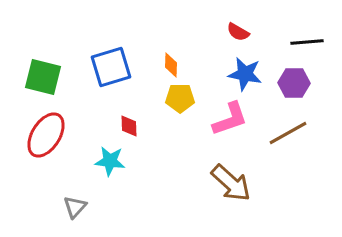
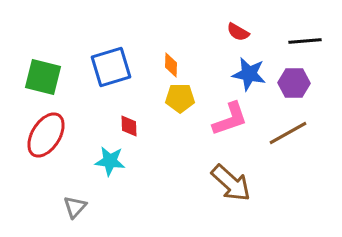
black line: moved 2 px left, 1 px up
blue star: moved 4 px right
